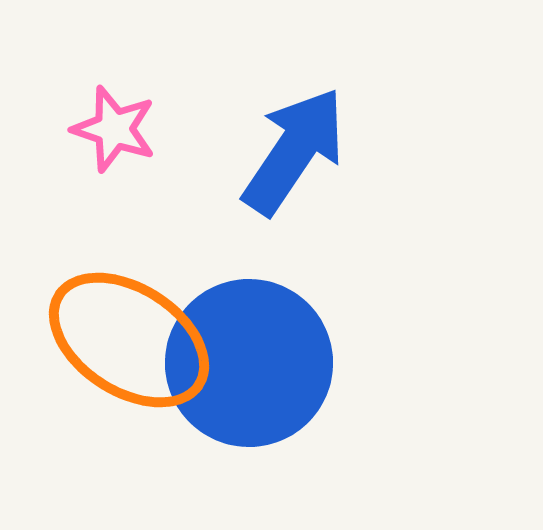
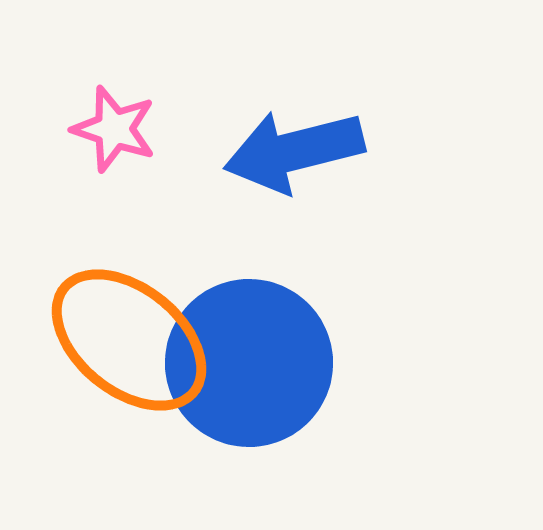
blue arrow: rotated 138 degrees counterclockwise
orange ellipse: rotated 6 degrees clockwise
